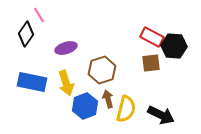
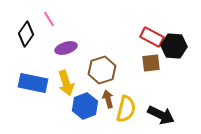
pink line: moved 10 px right, 4 px down
blue rectangle: moved 1 px right, 1 px down
